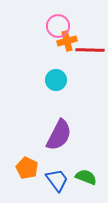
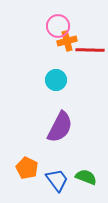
purple semicircle: moved 1 px right, 8 px up
